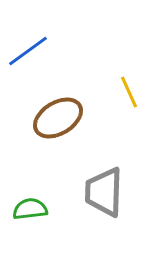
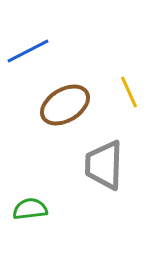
blue line: rotated 9 degrees clockwise
brown ellipse: moved 7 px right, 13 px up
gray trapezoid: moved 27 px up
